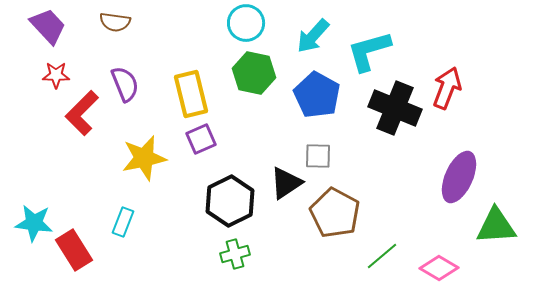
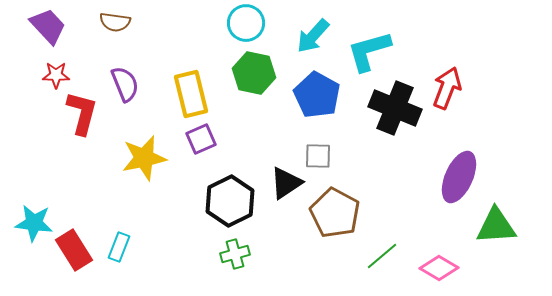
red L-shape: rotated 150 degrees clockwise
cyan rectangle: moved 4 px left, 25 px down
